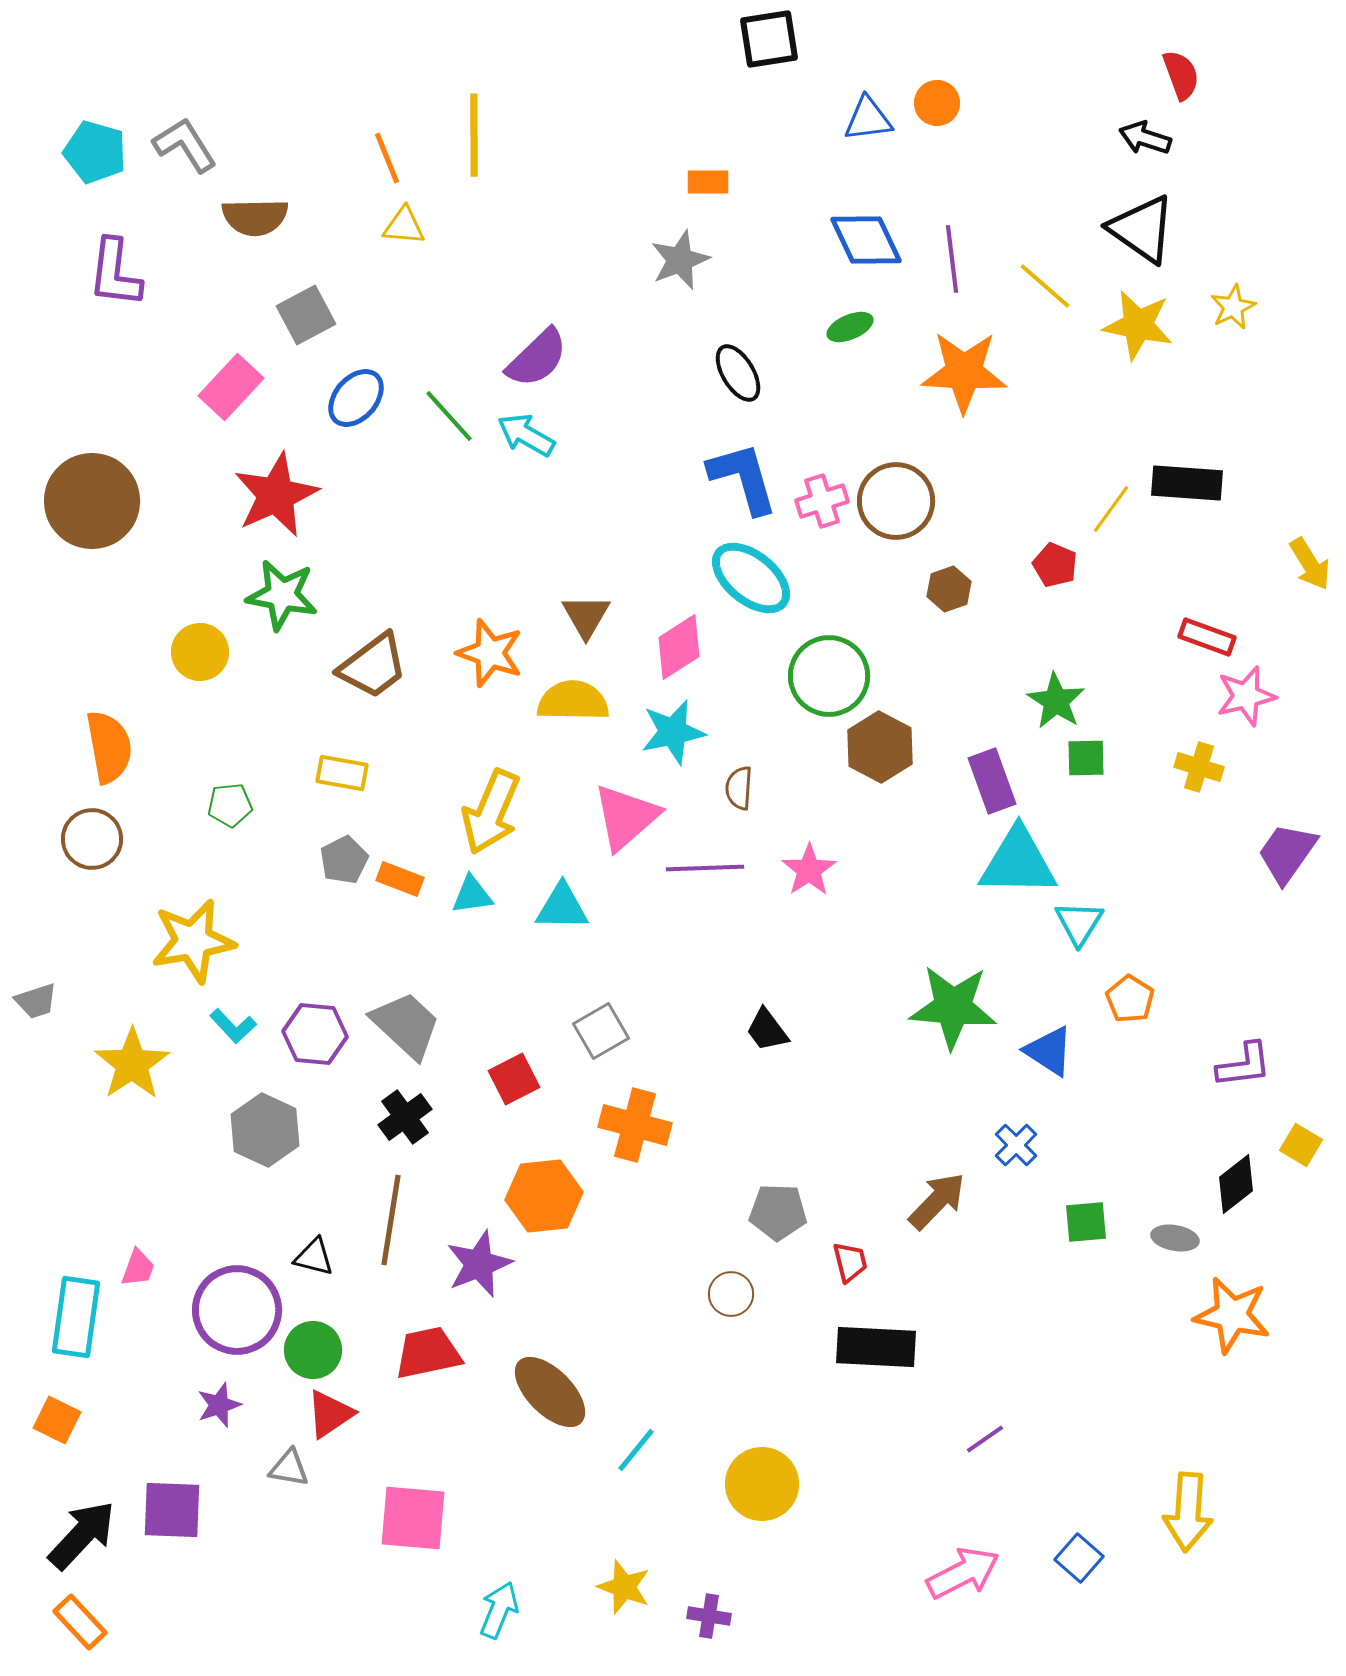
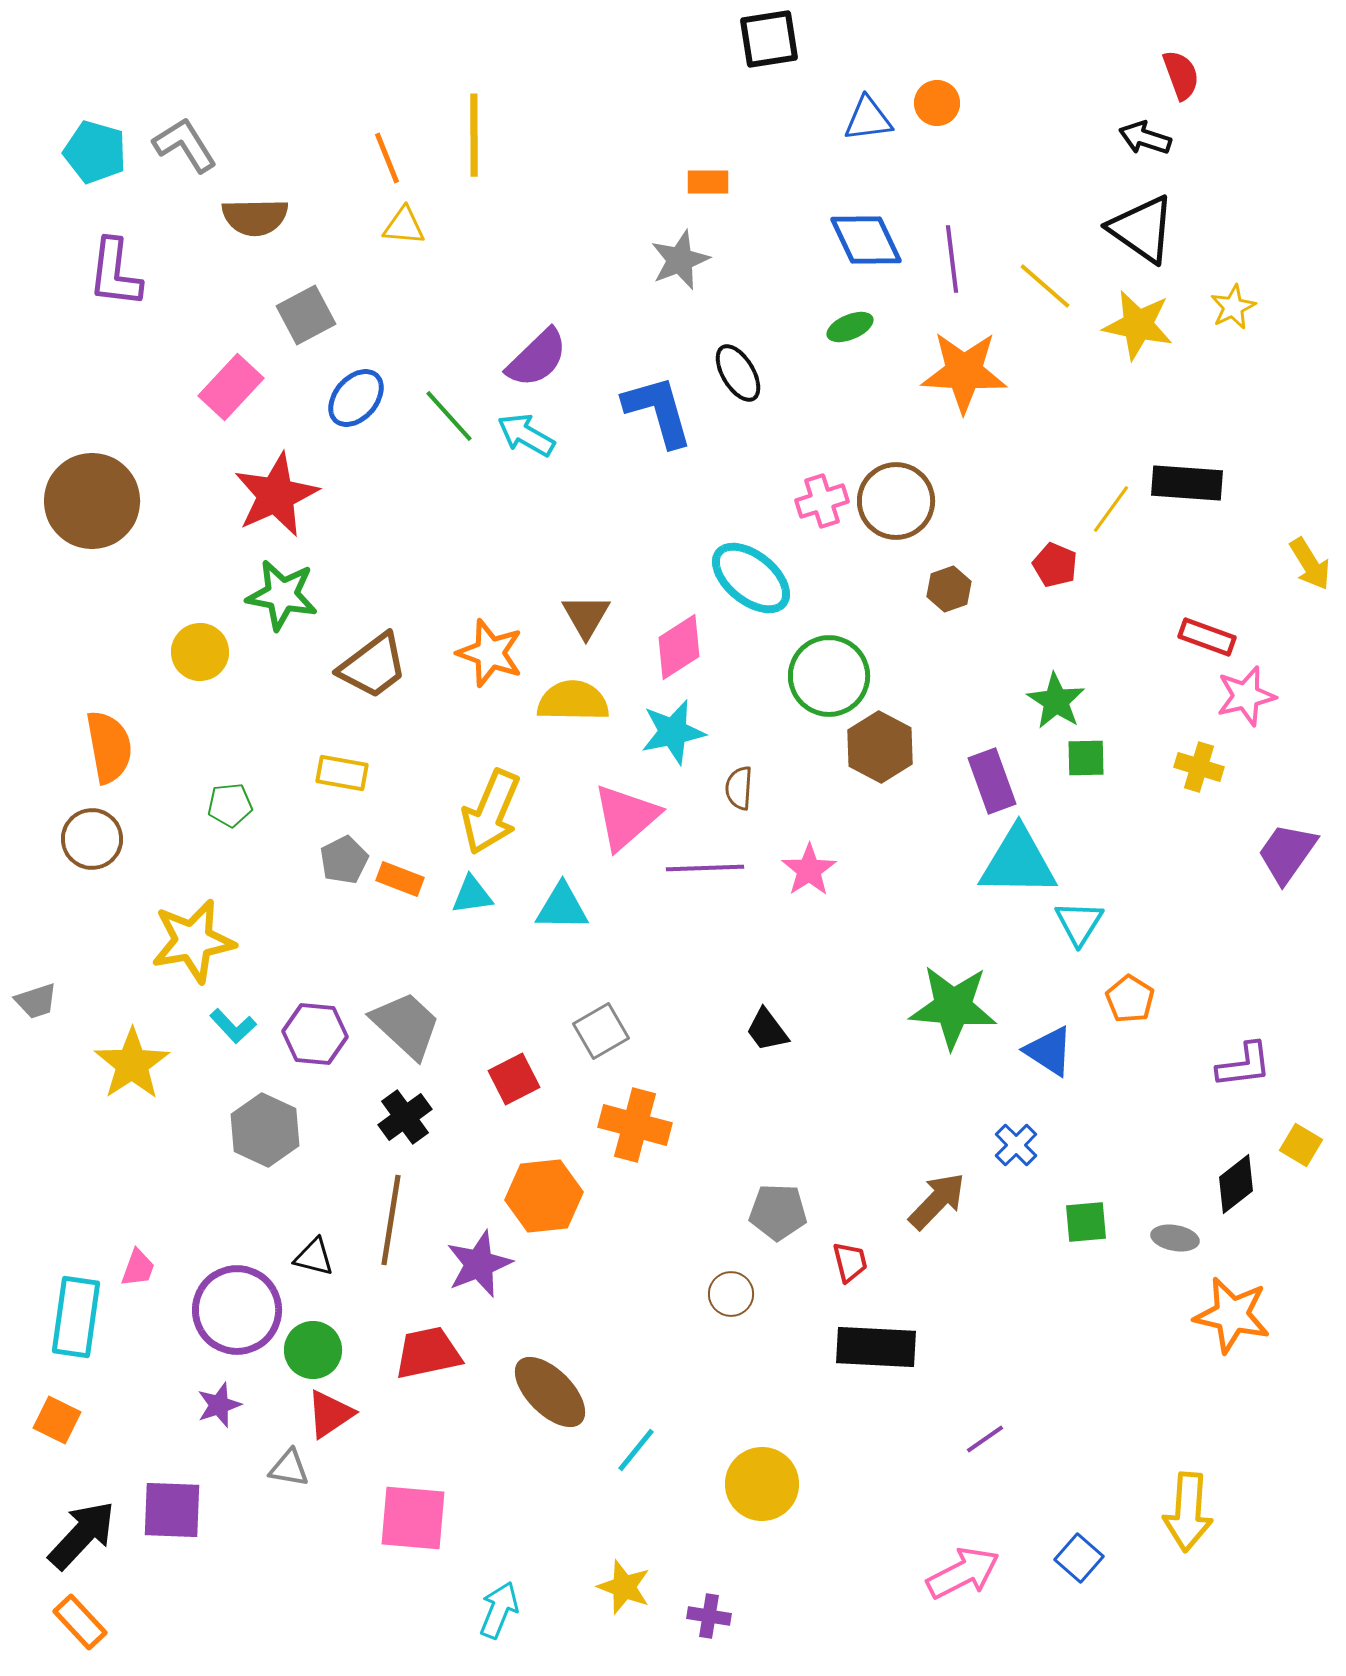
blue L-shape at (743, 478): moved 85 px left, 67 px up
